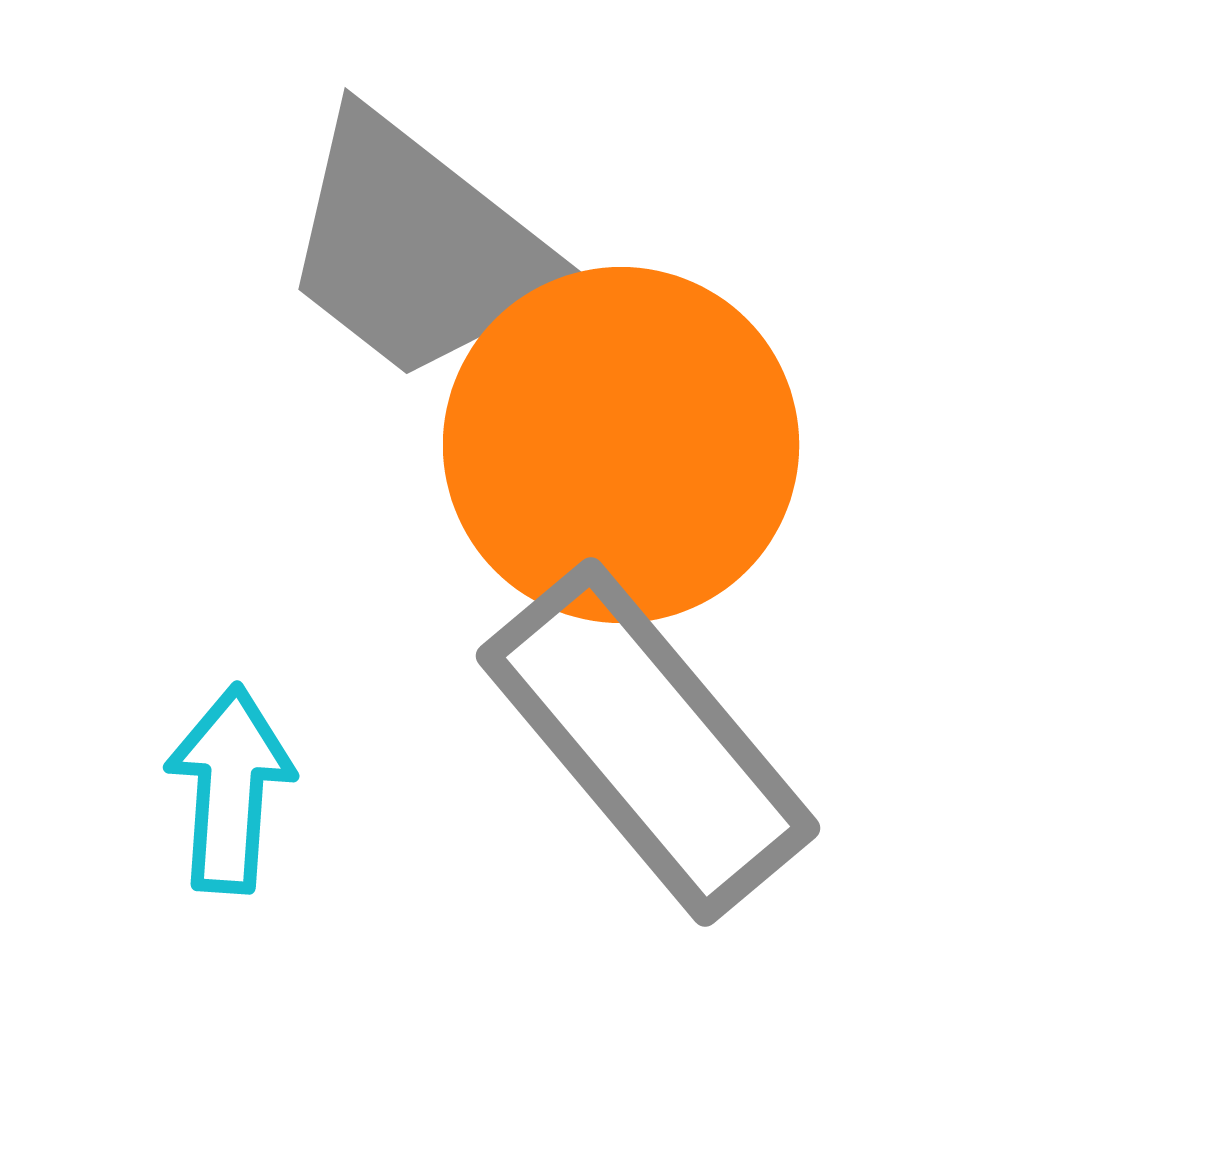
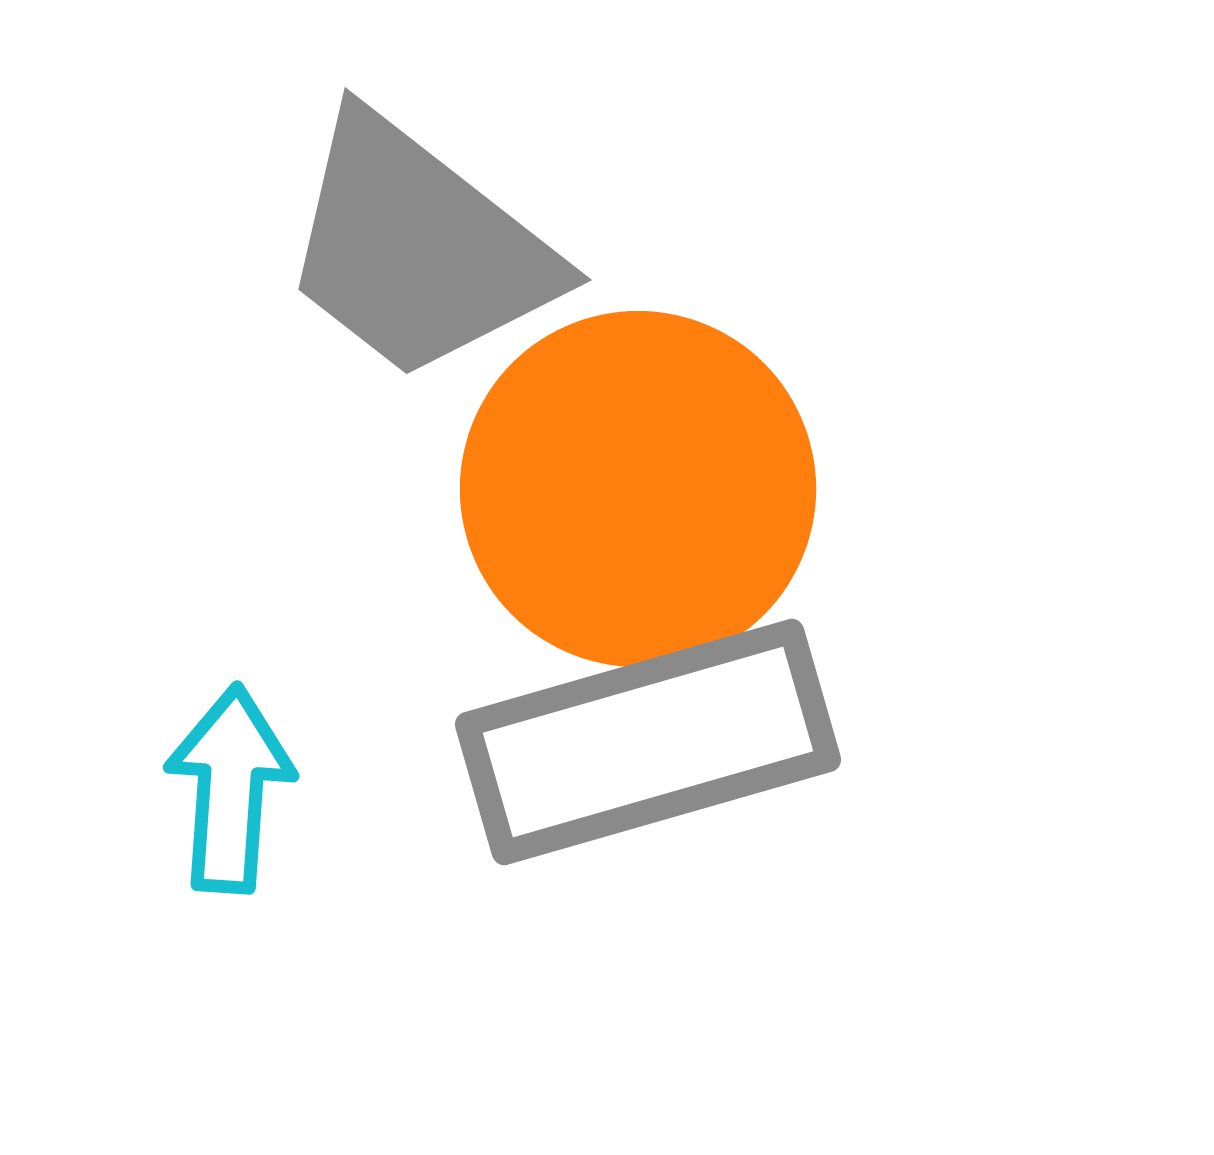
orange circle: moved 17 px right, 44 px down
gray rectangle: rotated 66 degrees counterclockwise
